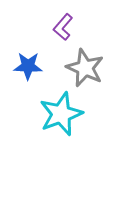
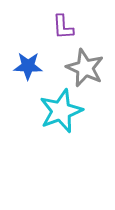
purple L-shape: rotated 44 degrees counterclockwise
cyan star: moved 3 px up
